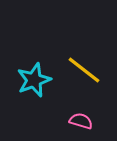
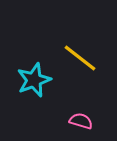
yellow line: moved 4 px left, 12 px up
